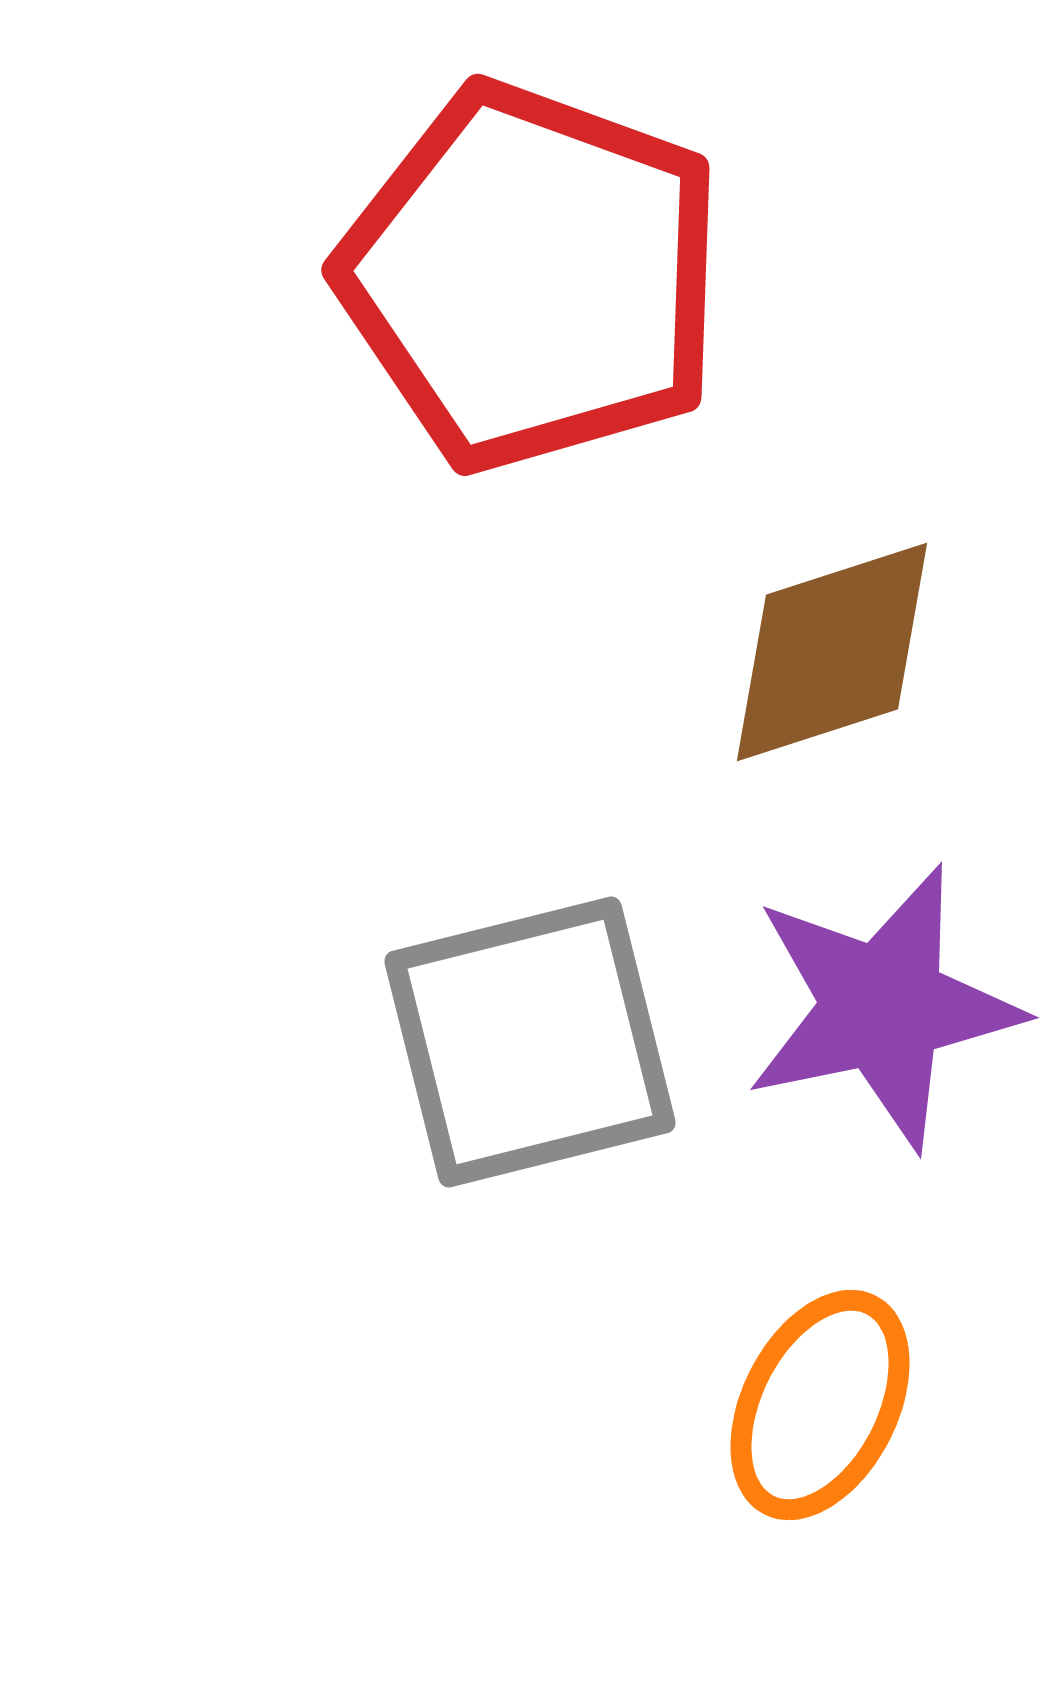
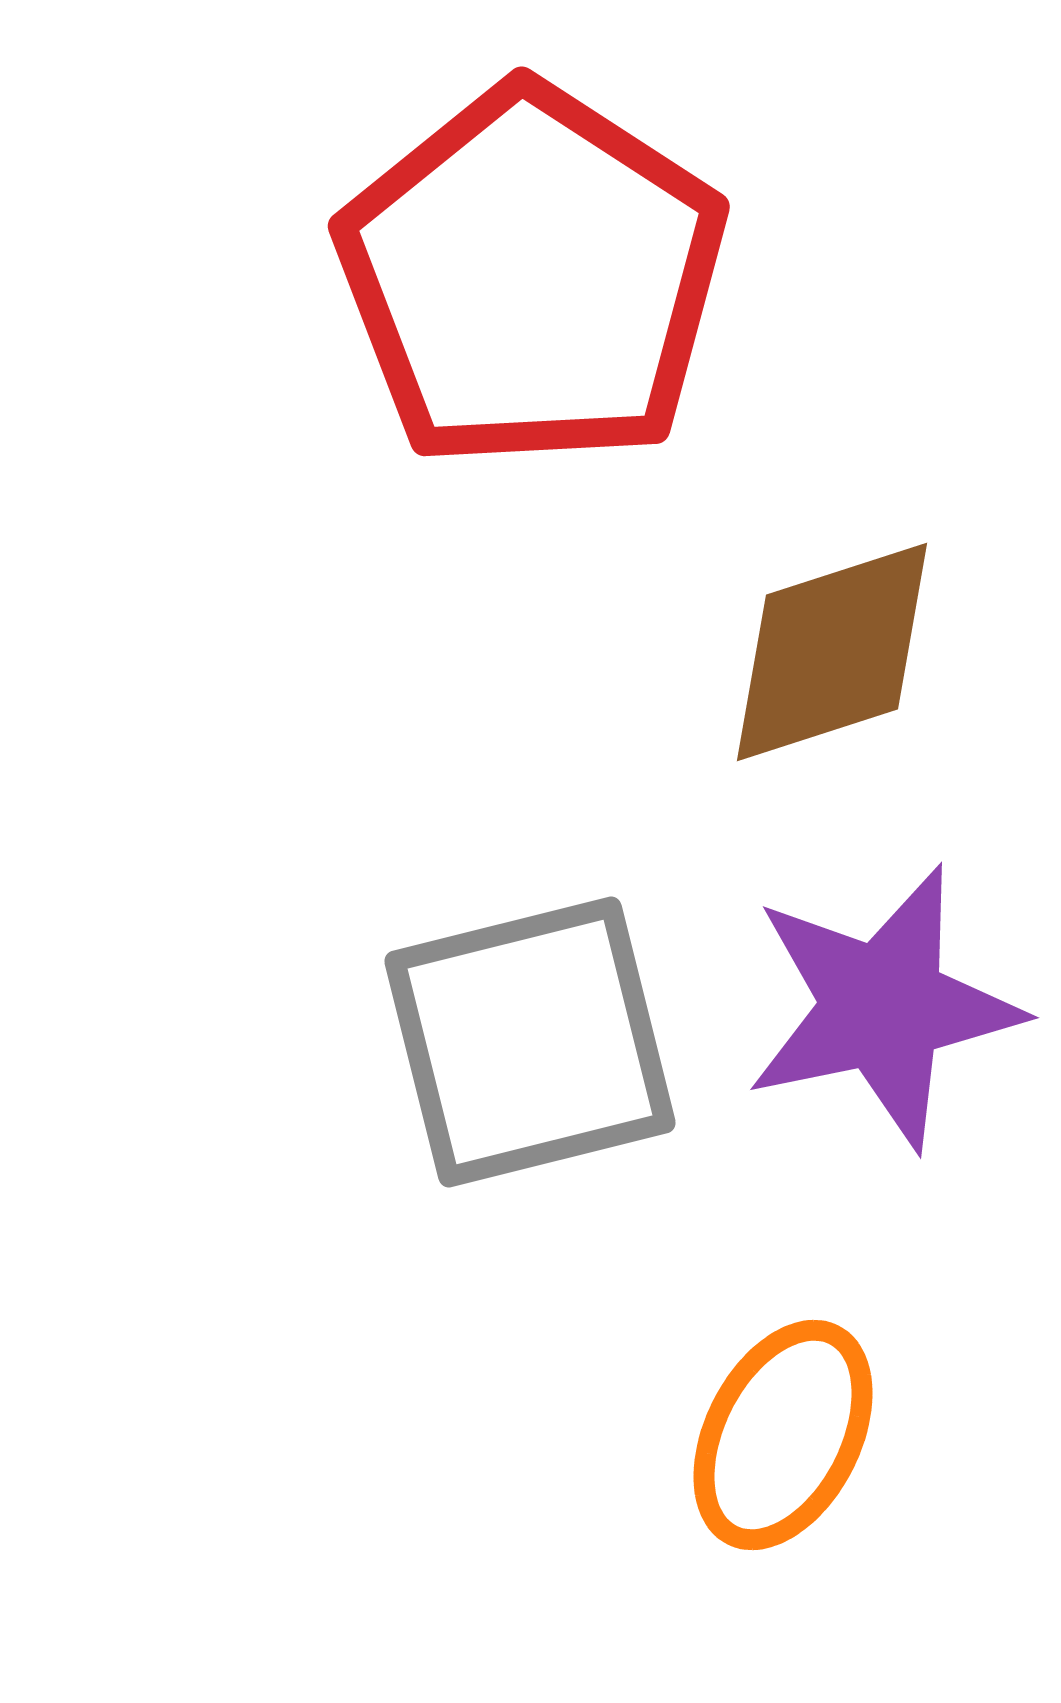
red pentagon: rotated 13 degrees clockwise
orange ellipse: moved 37 px left, 30 px down
